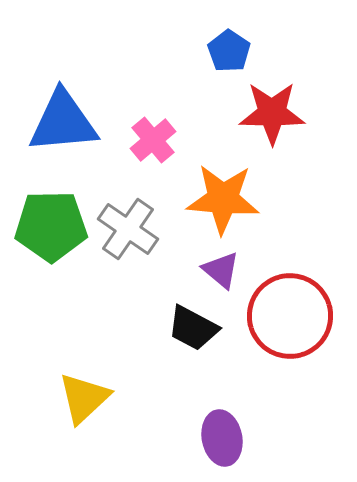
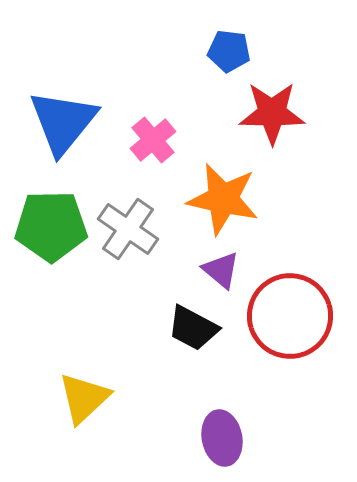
blue pentagon: rotated 27 degrees counterclockwise
blue triangle: rotated 46 degrees counterclockwise
orange star: rotated 8 degrees clockwise
